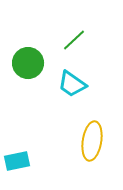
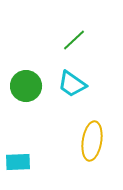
green circle: moved 2 px left, 23 px down
cyan rectangle: moved 1 px right, 1 px down; rotated 10 degrees clockwise
